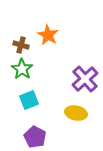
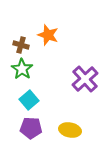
orange star: rotated 10 degrees counterclockwise
cyan square: rotated 18 degrees counterclockwise
yellow ellipse: moved 6 px left, 17 px down
purple pentagon: moved 4 px left, 9 px up; rotated 25 degrees counterclockwise
